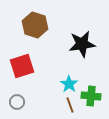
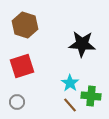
brown hexagon: moved 10 px left
black star: rotated 12 degrees clockwise
cyan star: moved 1 px right, 1 px up
brown line: rotated 21 degrees counterclockwise
